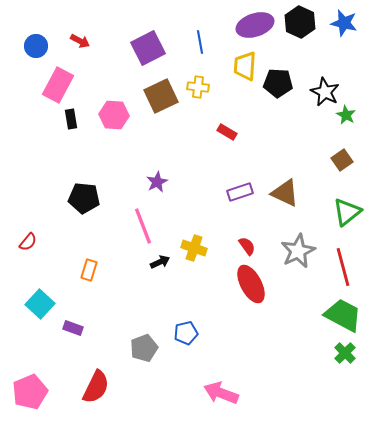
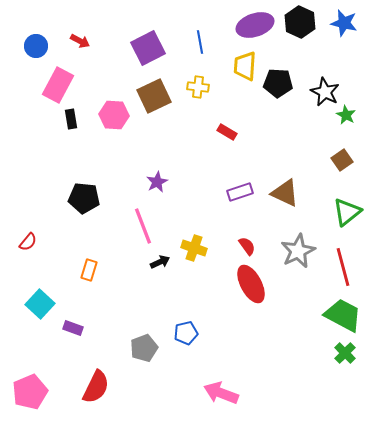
brown square at (161, 96): moved 7 px left
